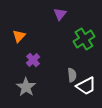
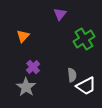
orange triangle: moved 4 px right
purple cross: moved 7 px down
